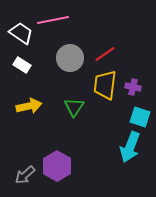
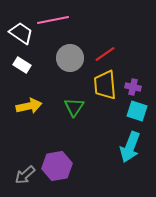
yellow trapezoid: rotated 12 degrees counterclockwise
cyan square: moved 3 px left, 6 px up
purple hexagon: rotated 20 degrees clockwise
